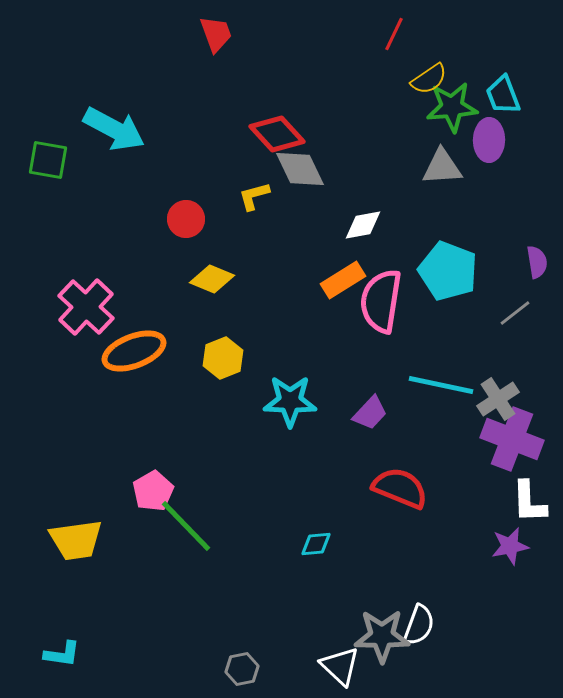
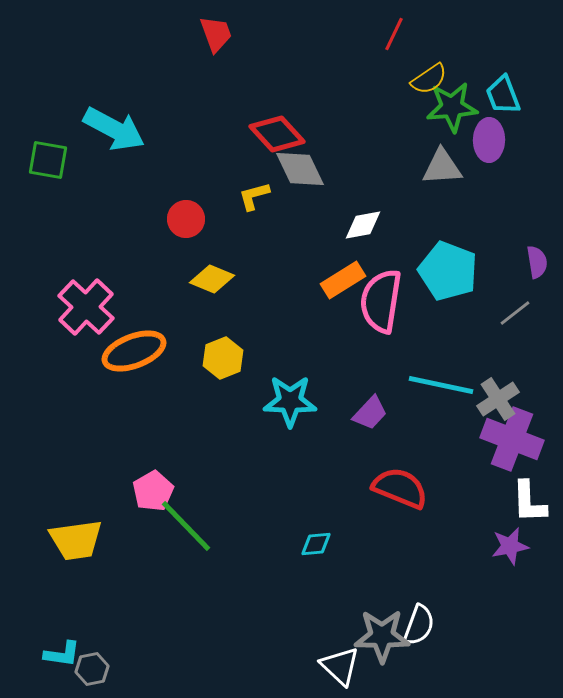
gray hexagon: moved 150 px left
